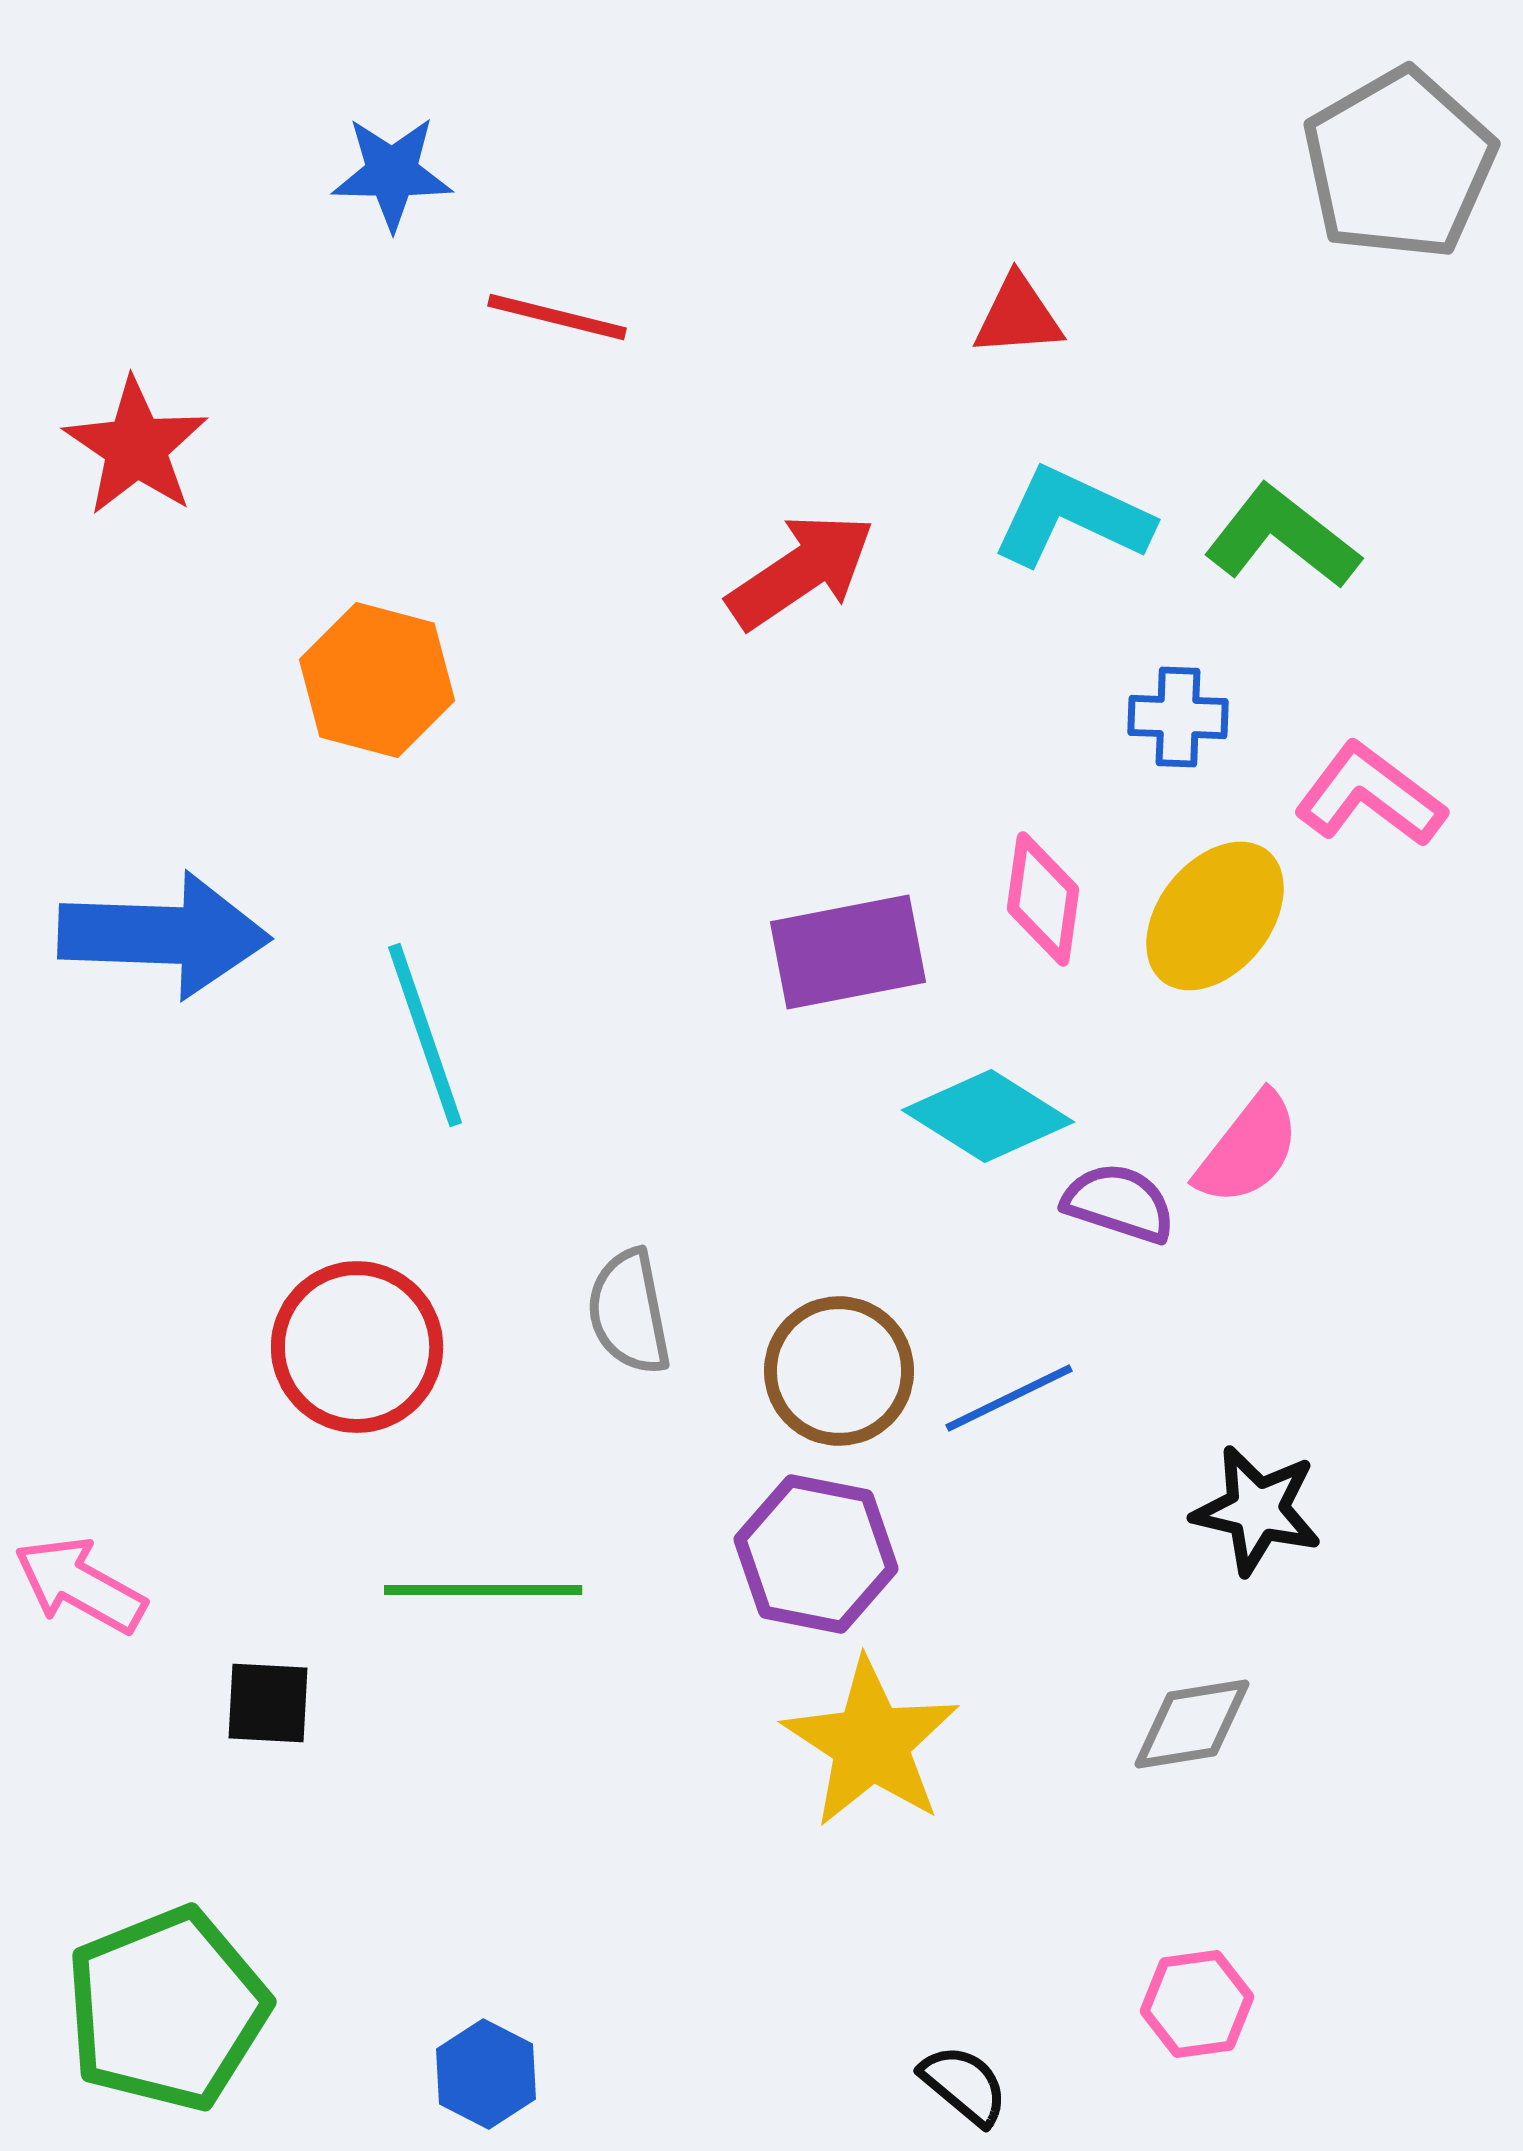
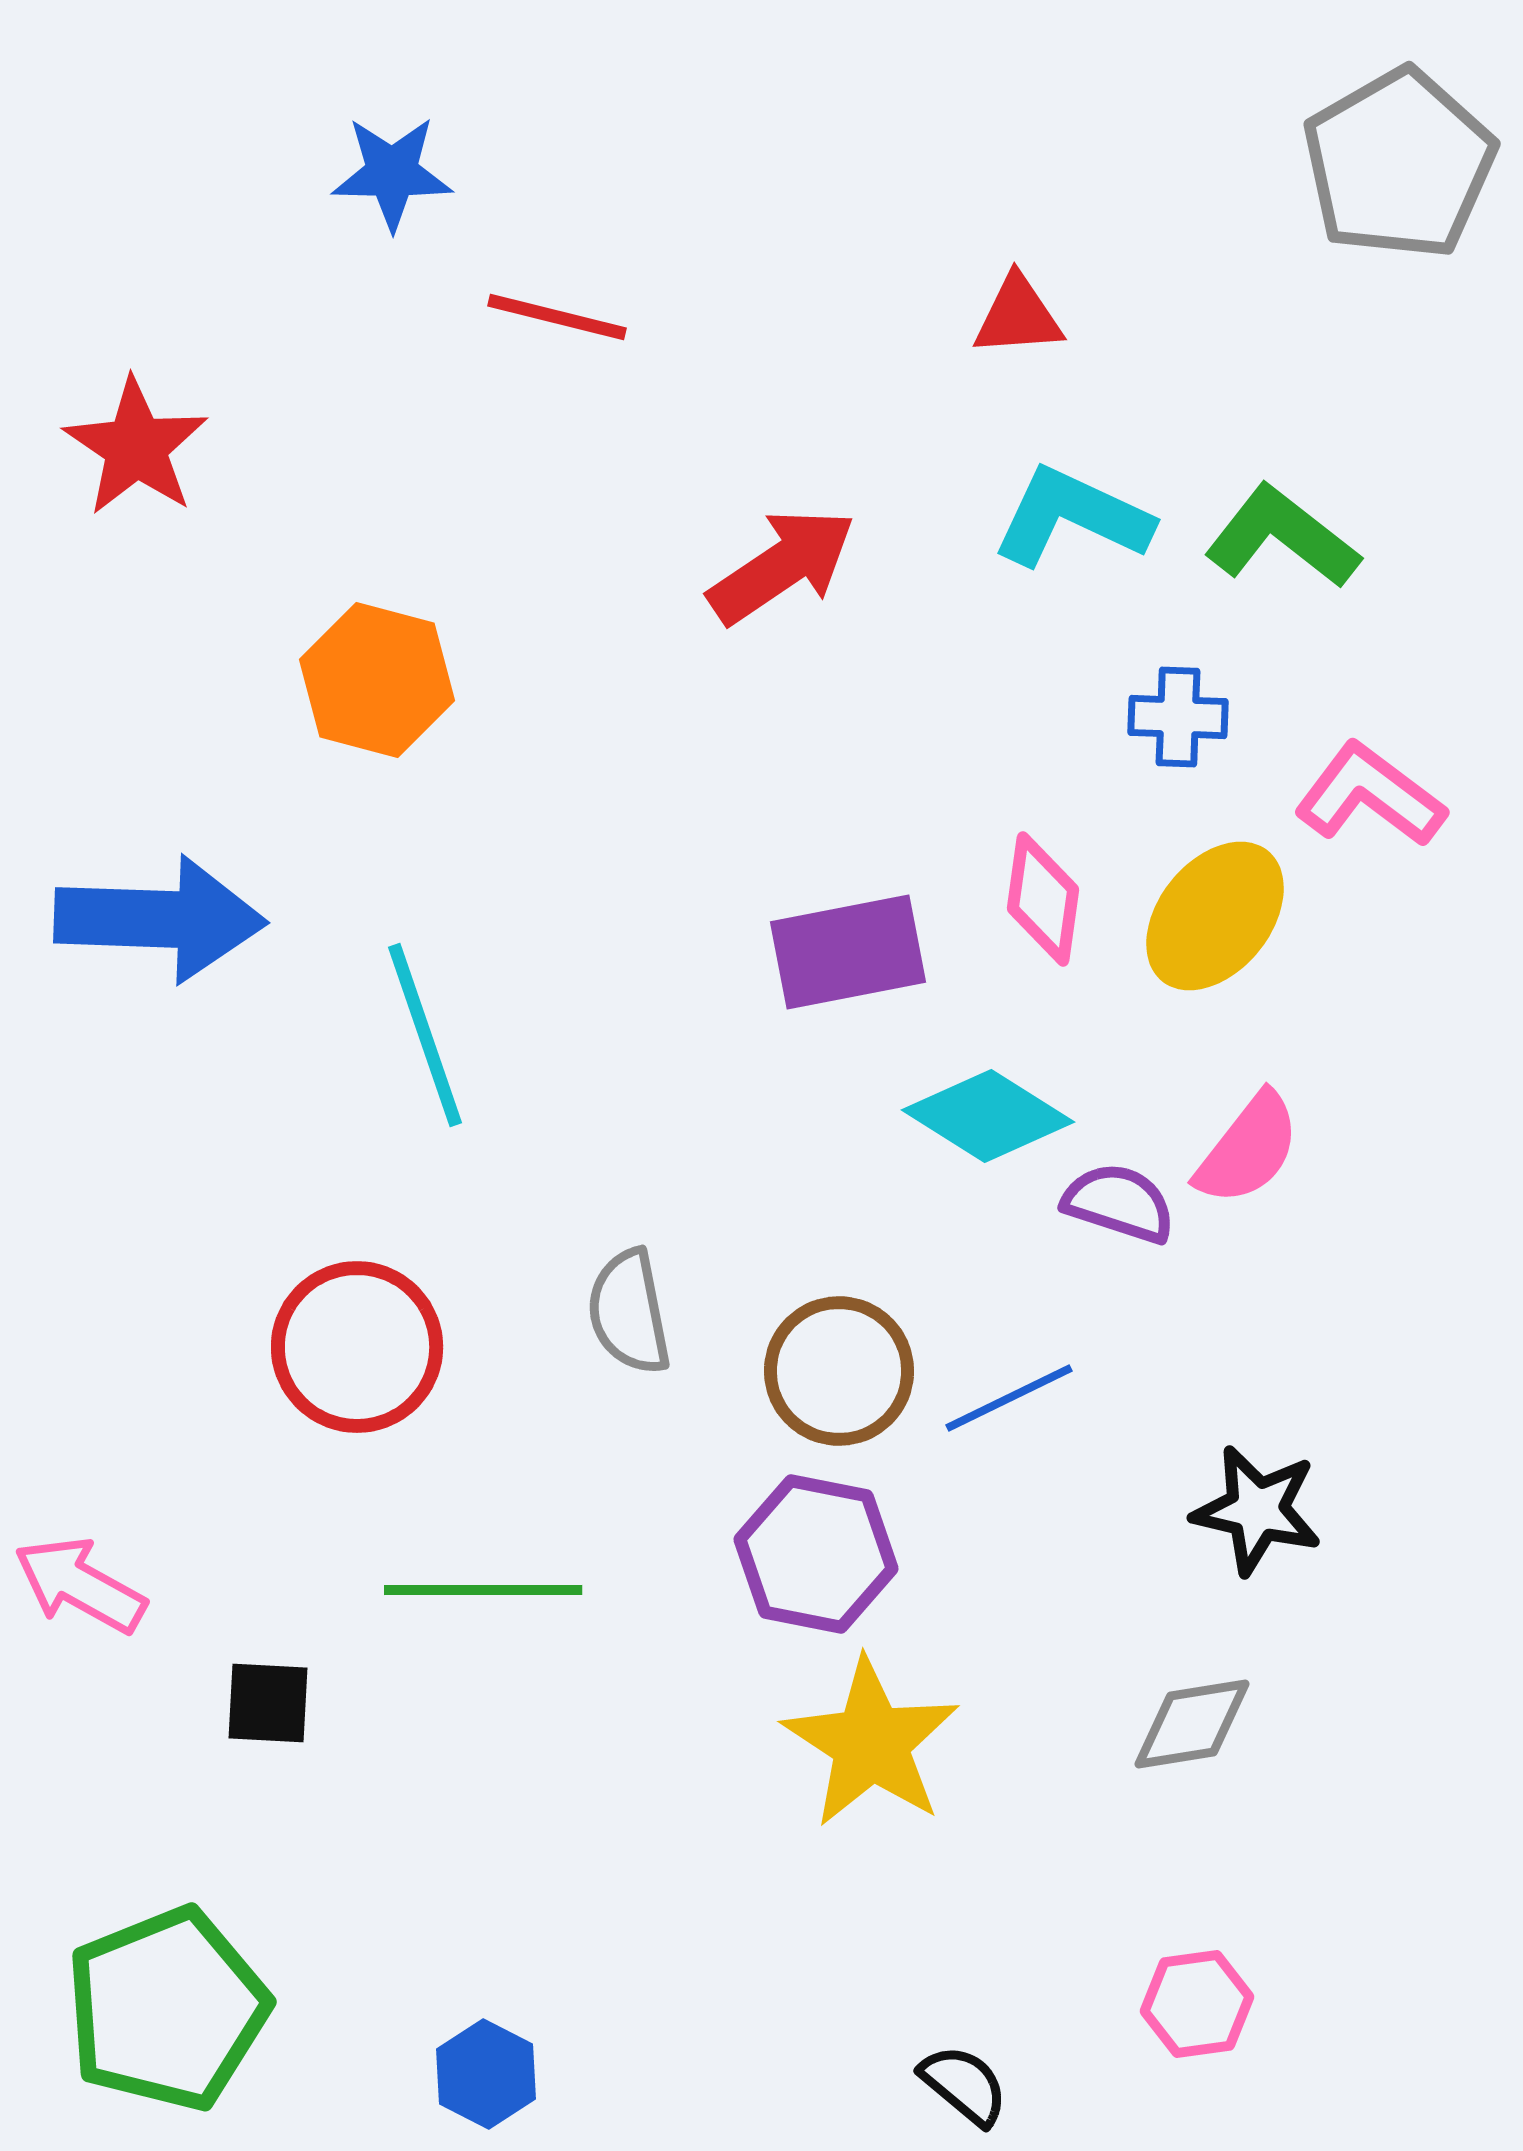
red arrow: moved 19 px left, 5 px up
blue arrow: moved 4 px left, 16 px up
